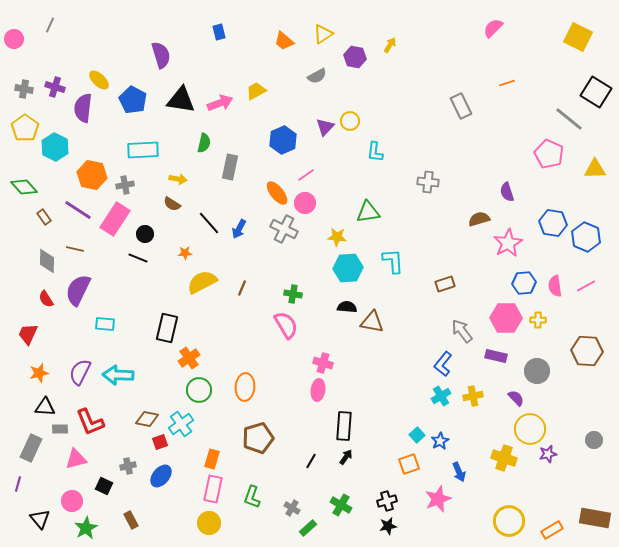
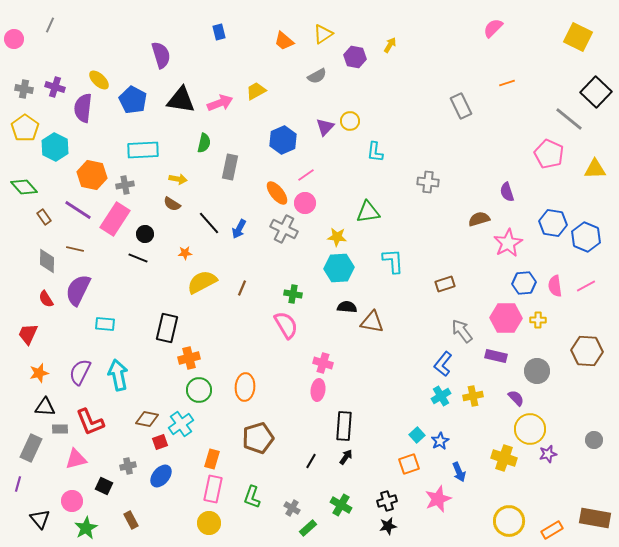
black square at (596, 92): rotated 12 degrees clockwise
cyan hexagon at (348, 268): moved 9 px left
orange cross at (189, 358): rotated 20 degrees clockwise
cyan arrow at (118, 375): rotated 76 degrees clockwise
